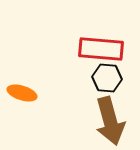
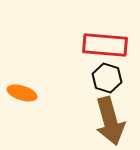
red rectangle: moved 4 px right, 4 px up
black hexagon: rotated 12 degrees clockwise
